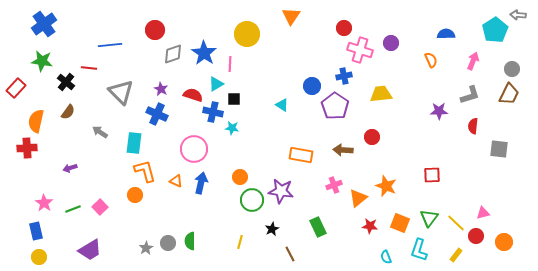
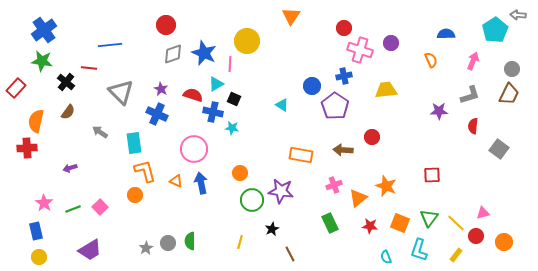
blue cross at (44, 24): moved 6 px down
red circle at (155, 30): moved 11 px right, 5 px up
yellow circle at (247, 34): moved 7 px down
blue star at (204, 53): rotated 10 degrees counterclockwise
yellow trapezoid at (381, 94): moved 5 px right, 4 px up
black square at (234, 99): rotated 24 degrees clockwise
cyan rectangle at (134, 143): rotated 15 degrees counterclockwise
gray square at (499, 149): rotated 30 degrees clockwise
orange circle at (240, 177): moved 4 px up
blue arrow at (201, 183): rotated 25 degrees counterclockwise
green rectangle at (318, 227): moved 12 px right, 4 px up
